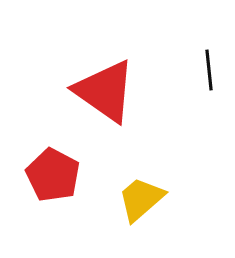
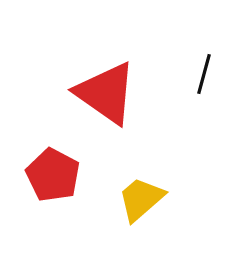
black line: moved 5 px left, 4 px down; rotated 21 degrees clockwise
red triangle: moved 1 px right, 2 px down
